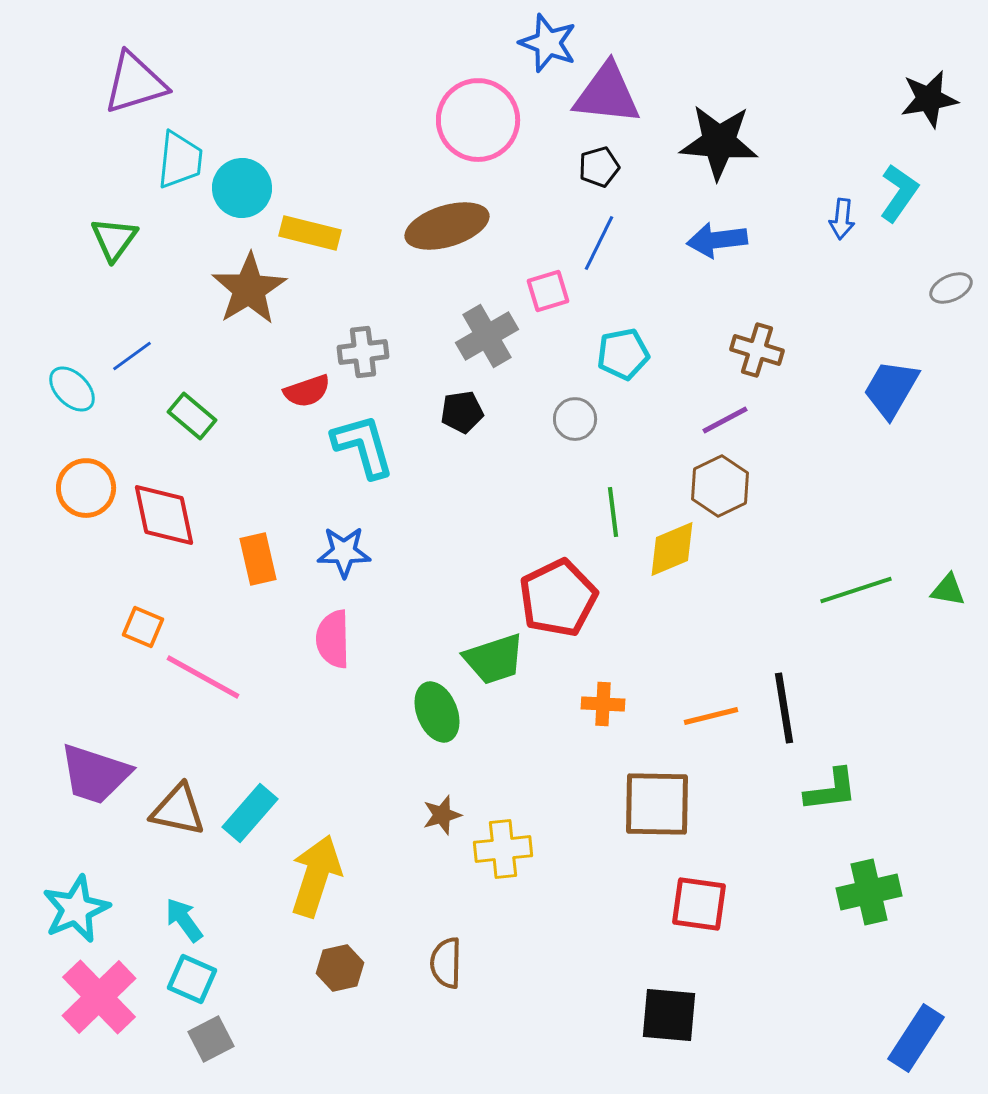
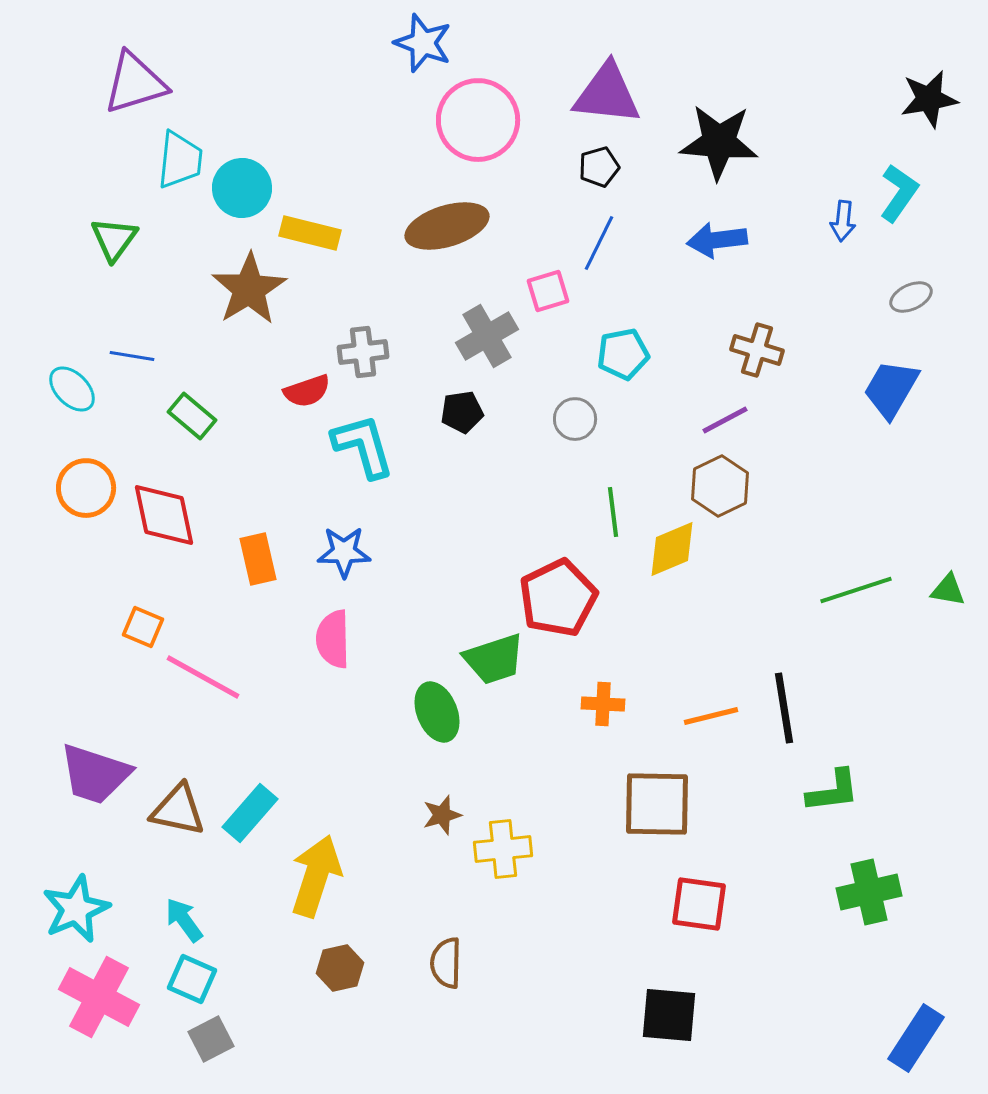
blue star at (548, 43): moved 125 px left
blue arrow at (842, 219): moved 1 px right, 2 px down
gray ellipse at (951, 288): moved 40 px left, 9 px down
blue line at (132, 356): rotated 45 degrees clockwise
green L-shape at (831, 790): moved 2 px right, 1 px down
pink cross at (99, 997): rotated 18 degrees counterclockwise
